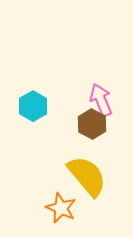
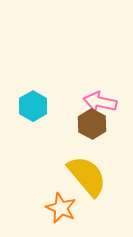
pink arrow: moved 1 px left, 2 px down; rotated 56 degrees counterclockwise
